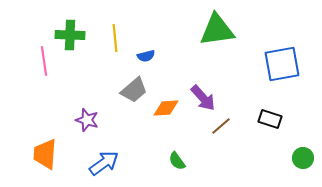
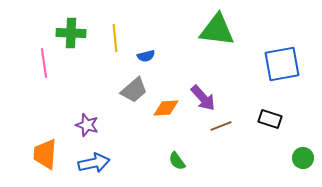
green triangle: rotated 15 degrees clockwise
green cross: moved 1 px right, 2 px up
pink line: moved 2 px down
purple star: moved 5 px down
brown line: rotated 20 degrees clockwise
blue arrow: moved 10 px left; rotated 24 degrees clockwise
